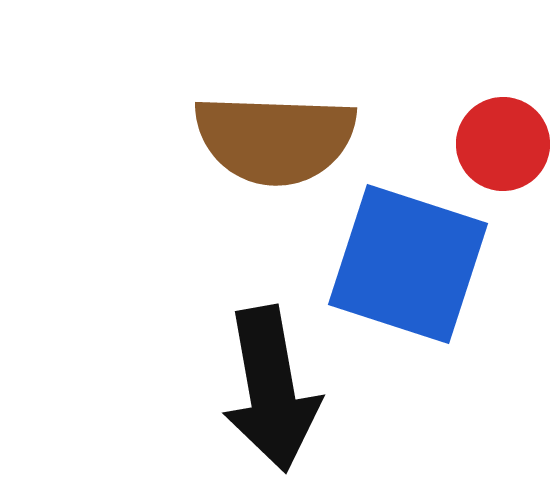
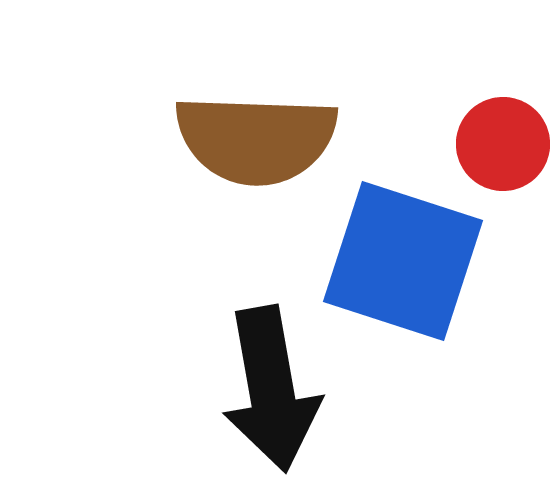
brown semicircle: moved 19 px left
blue square: moved 5 px left, 3 px up
